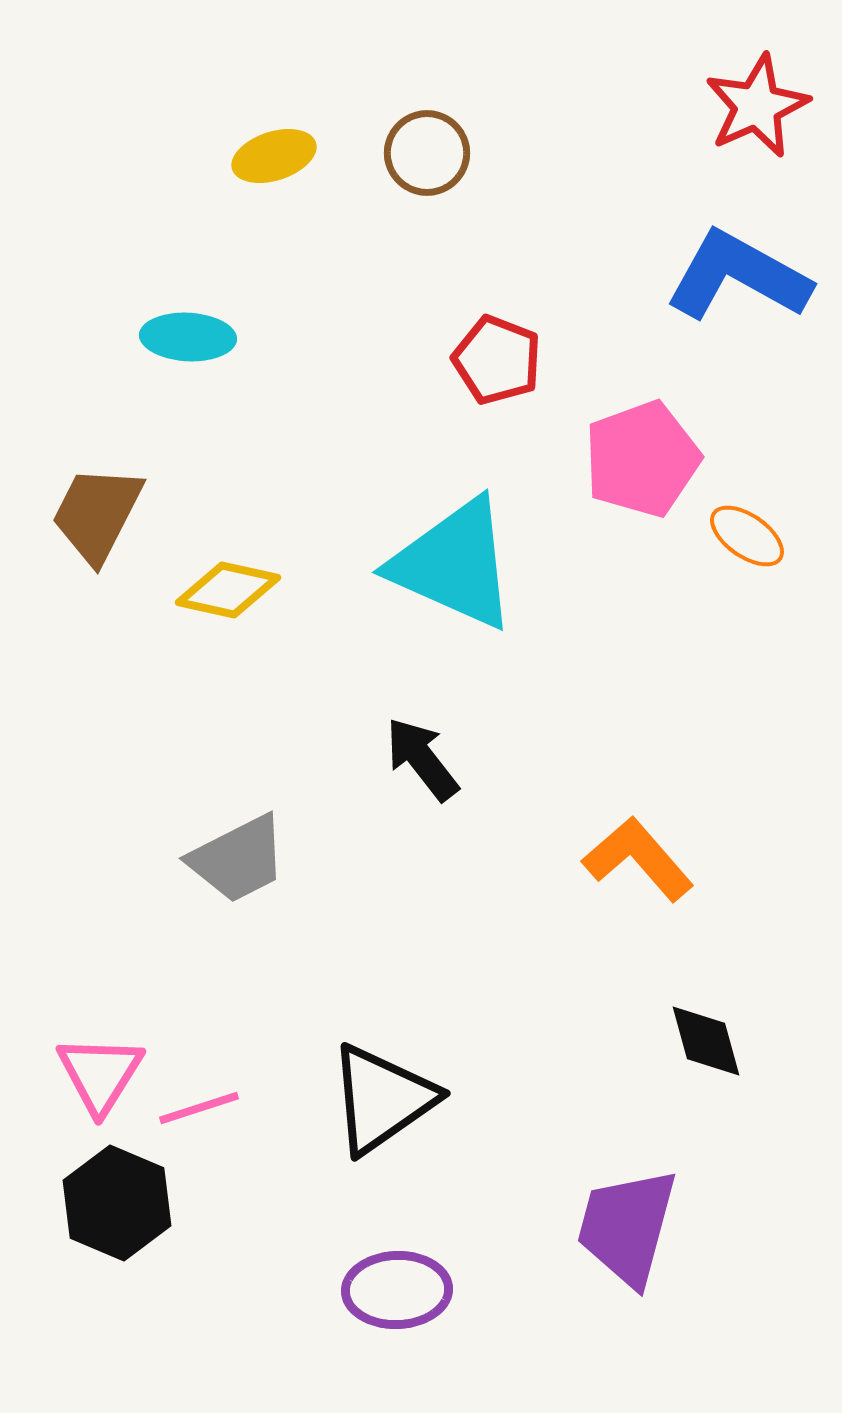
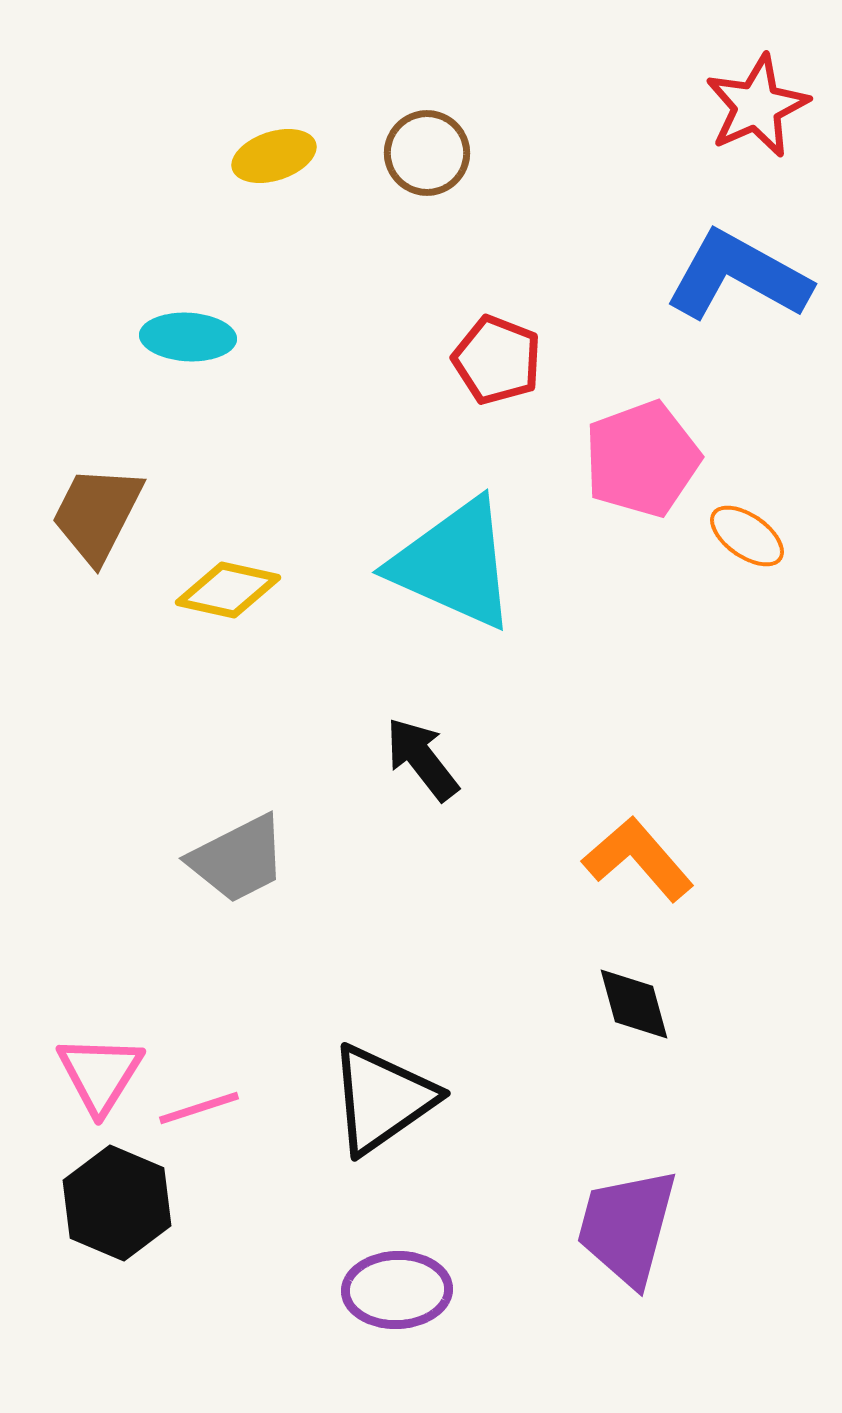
black diamond: moved 72 px left, 37 px up
